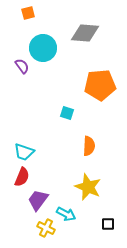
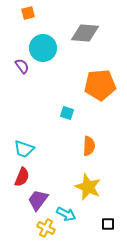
cyan trapezoid: moved 3 px up
